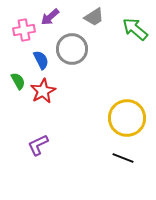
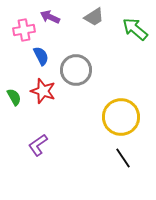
purple arrow: rotated 66 degrees clockwise
gray circle: moved 4 px right, 21 px down
blue semicircle: moved 4 px up
green semicircle: moved 4 px left, 16 px down
red star: rotated 25 degrees counterclockwise
yellow circle: moved 6 px left, 1 px up
purple L-shape: rotated 10 degrees counterclockwise
black line: rotated 35 degrees clockwise
